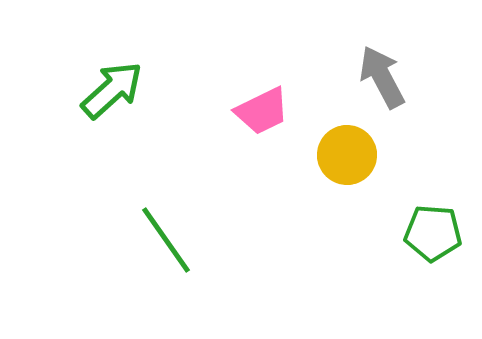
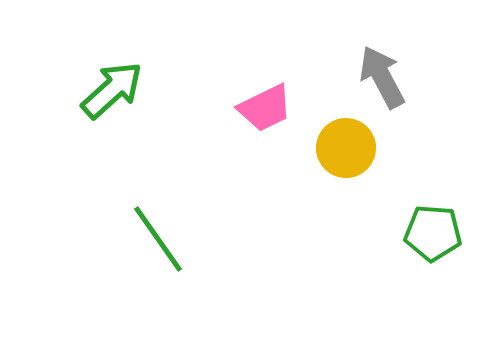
pink trapezoid: moved 3 px right, 3 px up
yellow circle: moved 1 px left, 7 px up
green line: moved 8 px left, 1 px up
